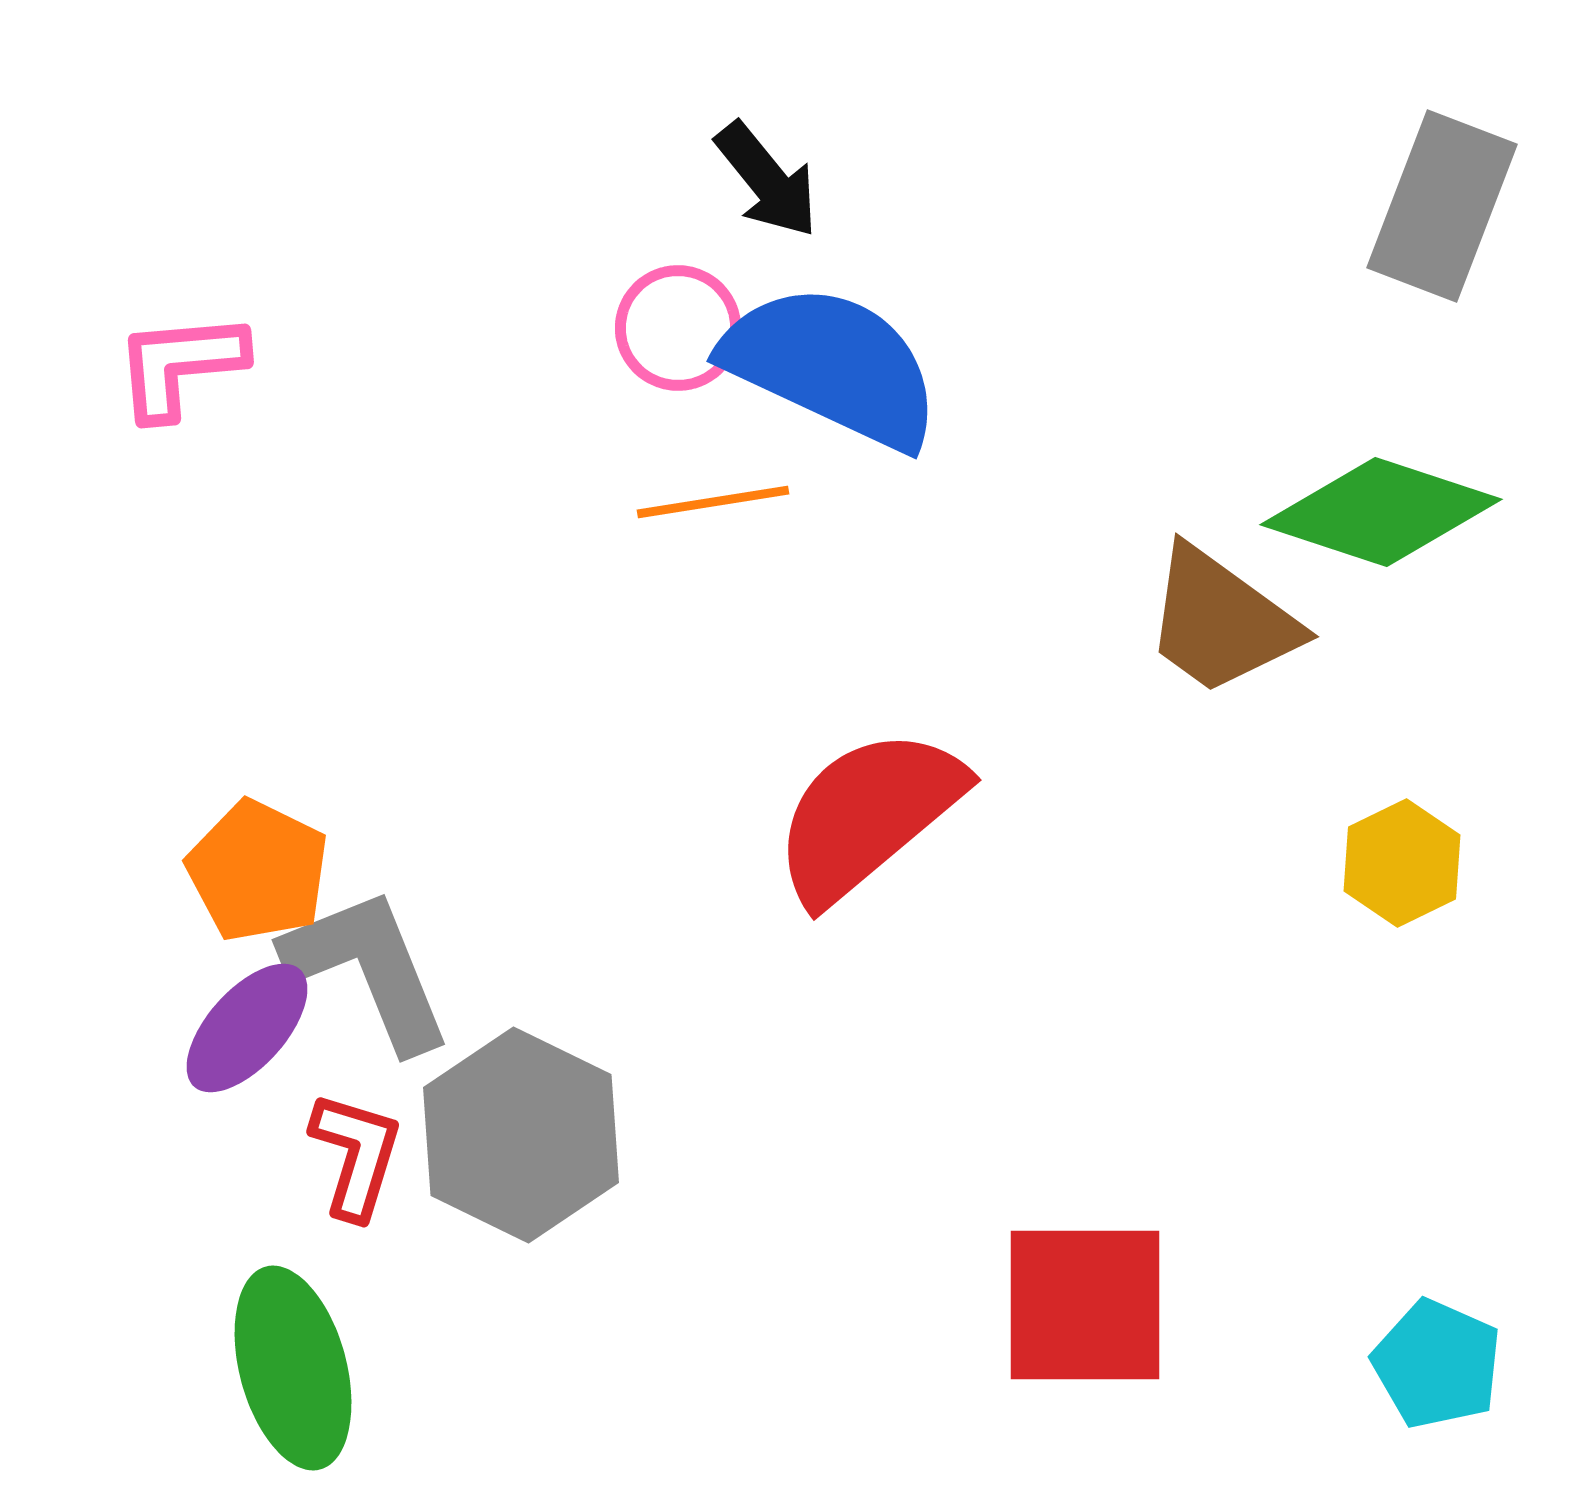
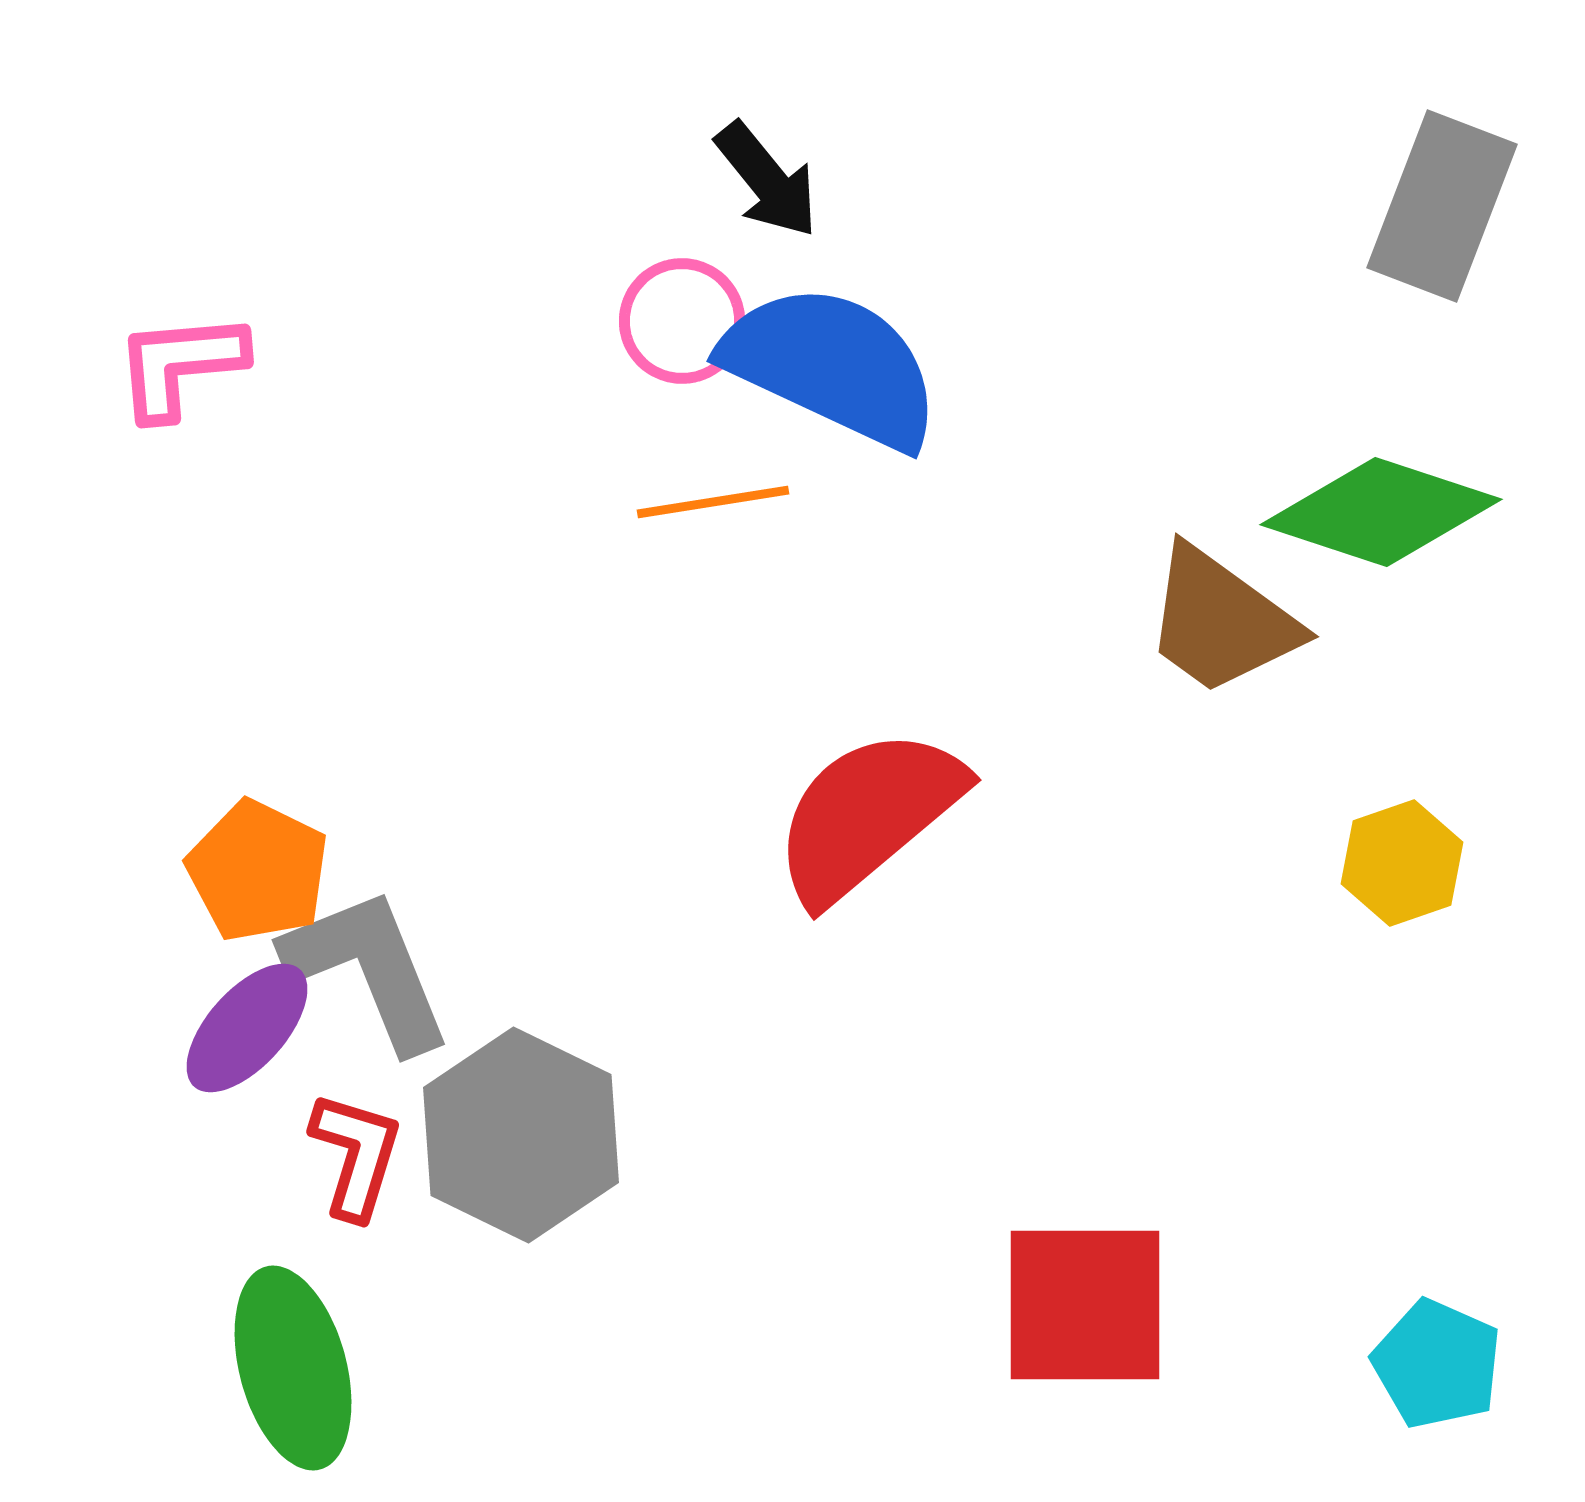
pink circle: moved 4 px right, 7 px up
yellow hexagon: rotated 7 degrees clockwise
